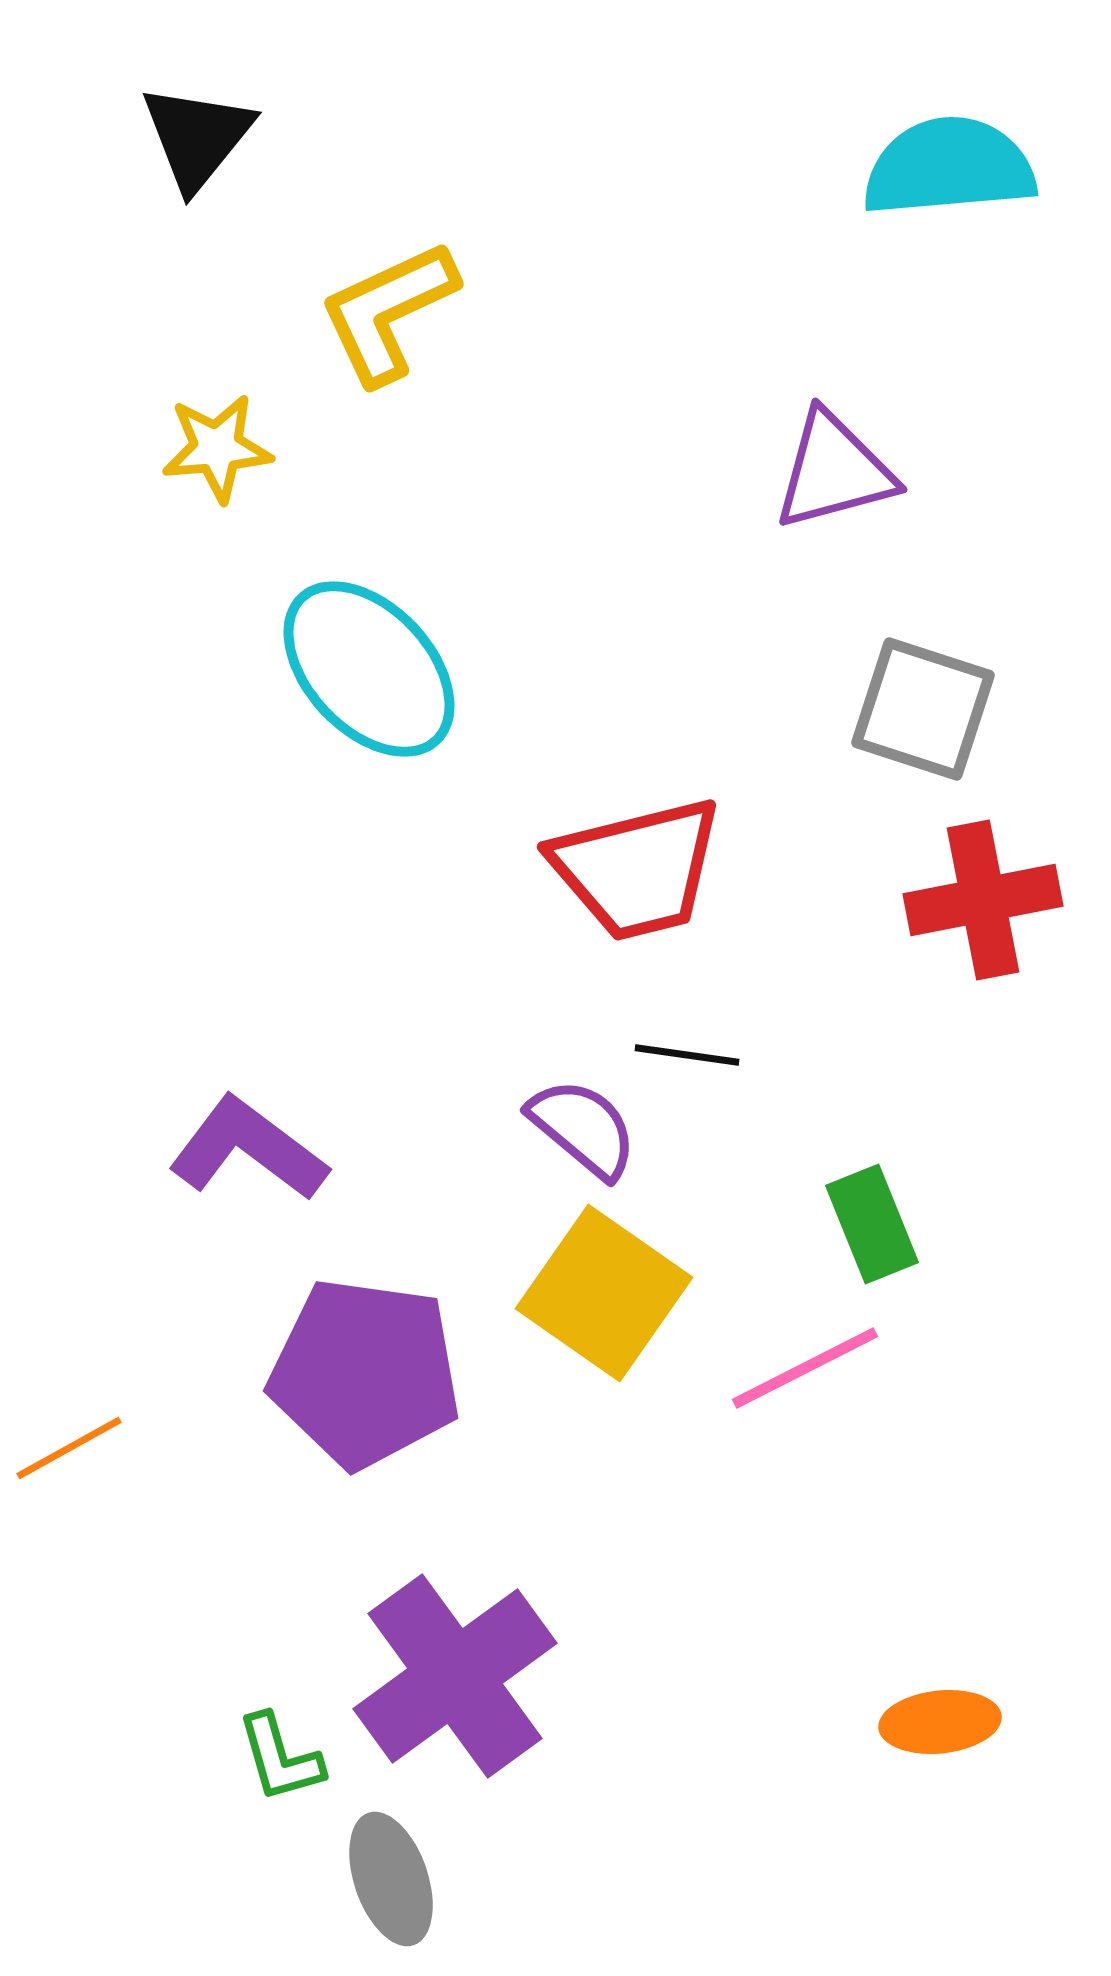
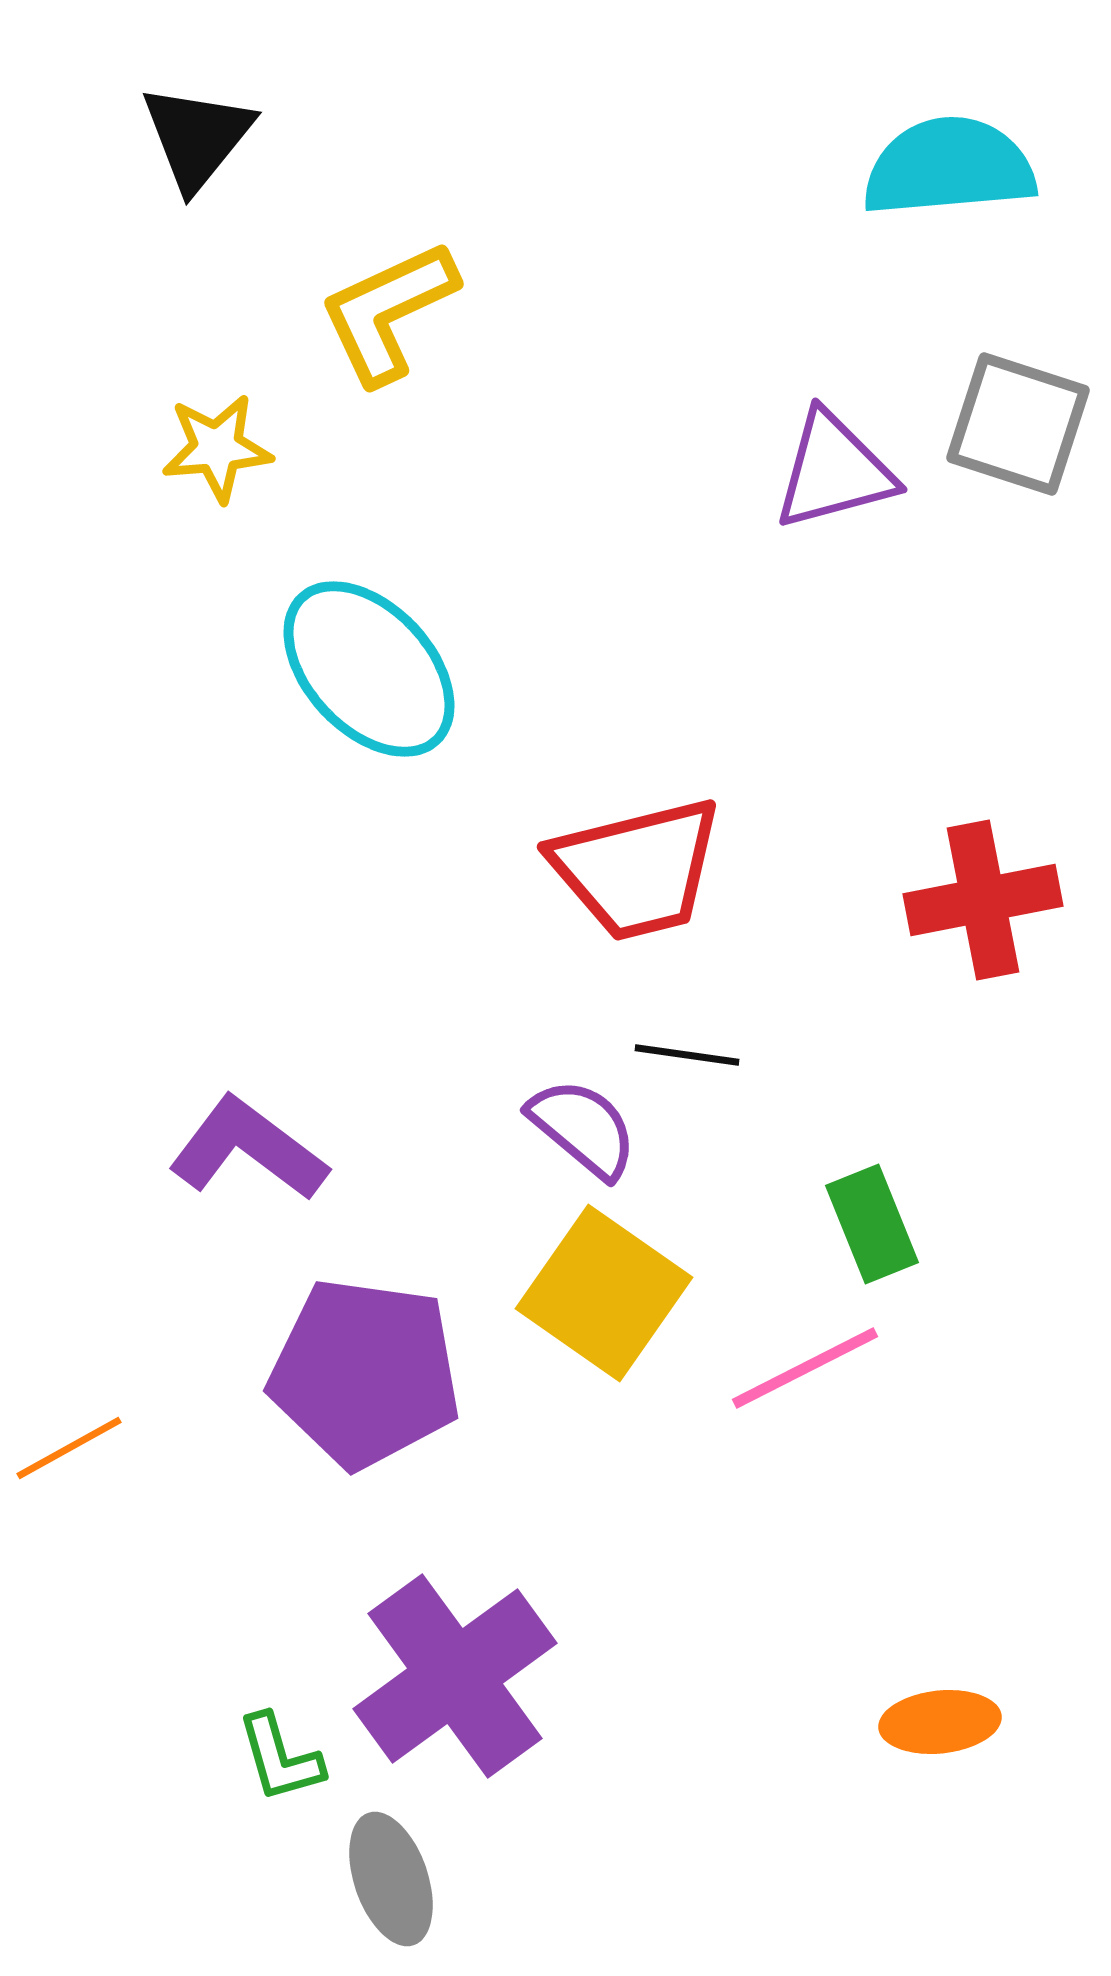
gray square: moved 95 px right, 285 px up
